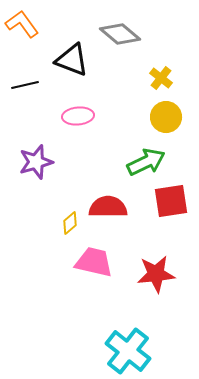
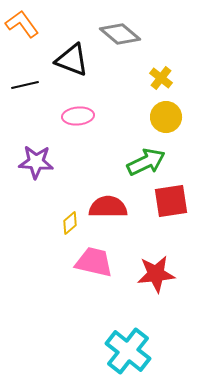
purple star: rotated 20 degrees clockwise
